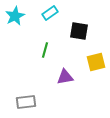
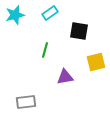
cyan star: moved 1 px up; rotated 12 degrees clockwise
